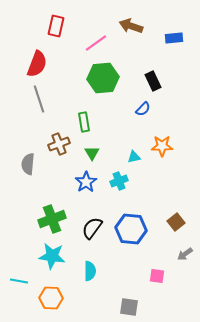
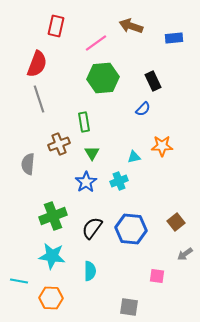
green cross: moved 1 px right, 3 px up
